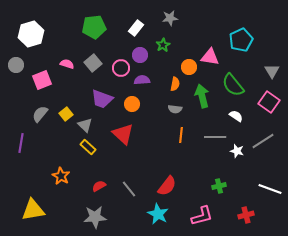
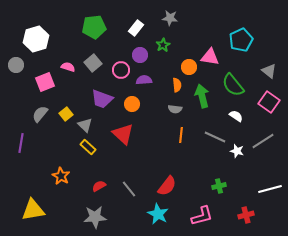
gray star at (170, 18): rotated 14 degrees clockwise
white hexagon at (31, 34): moved 5 px right, 5 px down
pink semicircle at (67, 64): moved 1 px right, 3 px down
pink circle at (121, 68): moved 2 px down
gray triangle at (272, 71): moved 3 px left; rotated 21 degrees counterclockwise
pink square at (42, 80): moved 3 px right, 2 px down
purple semicircle at (142, 80): moved 2 px right
orange semicircle at (175, 84): moved 2 px right, 1 px down; rotated 16 degrees counterclockwise
gray line at (215, 137): rotated 25 degrees clockwise
white line at (270, 189): rotated 35 degrees counterclockwise
